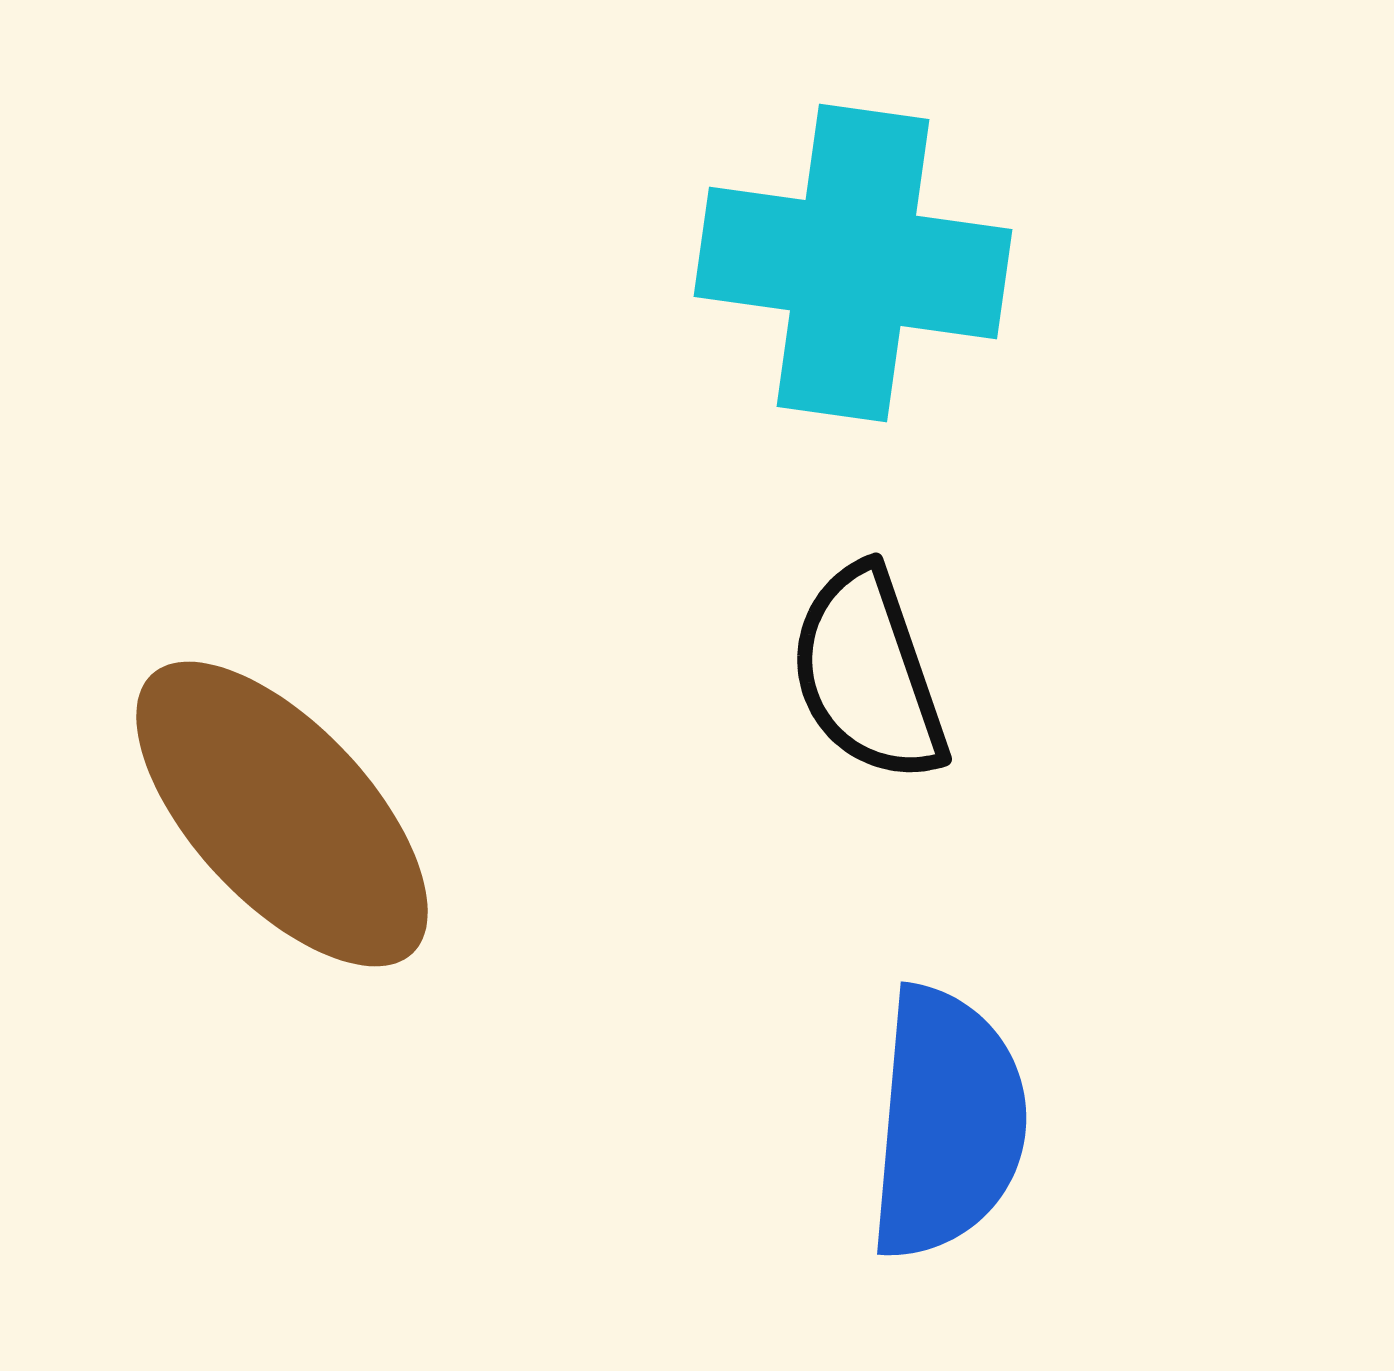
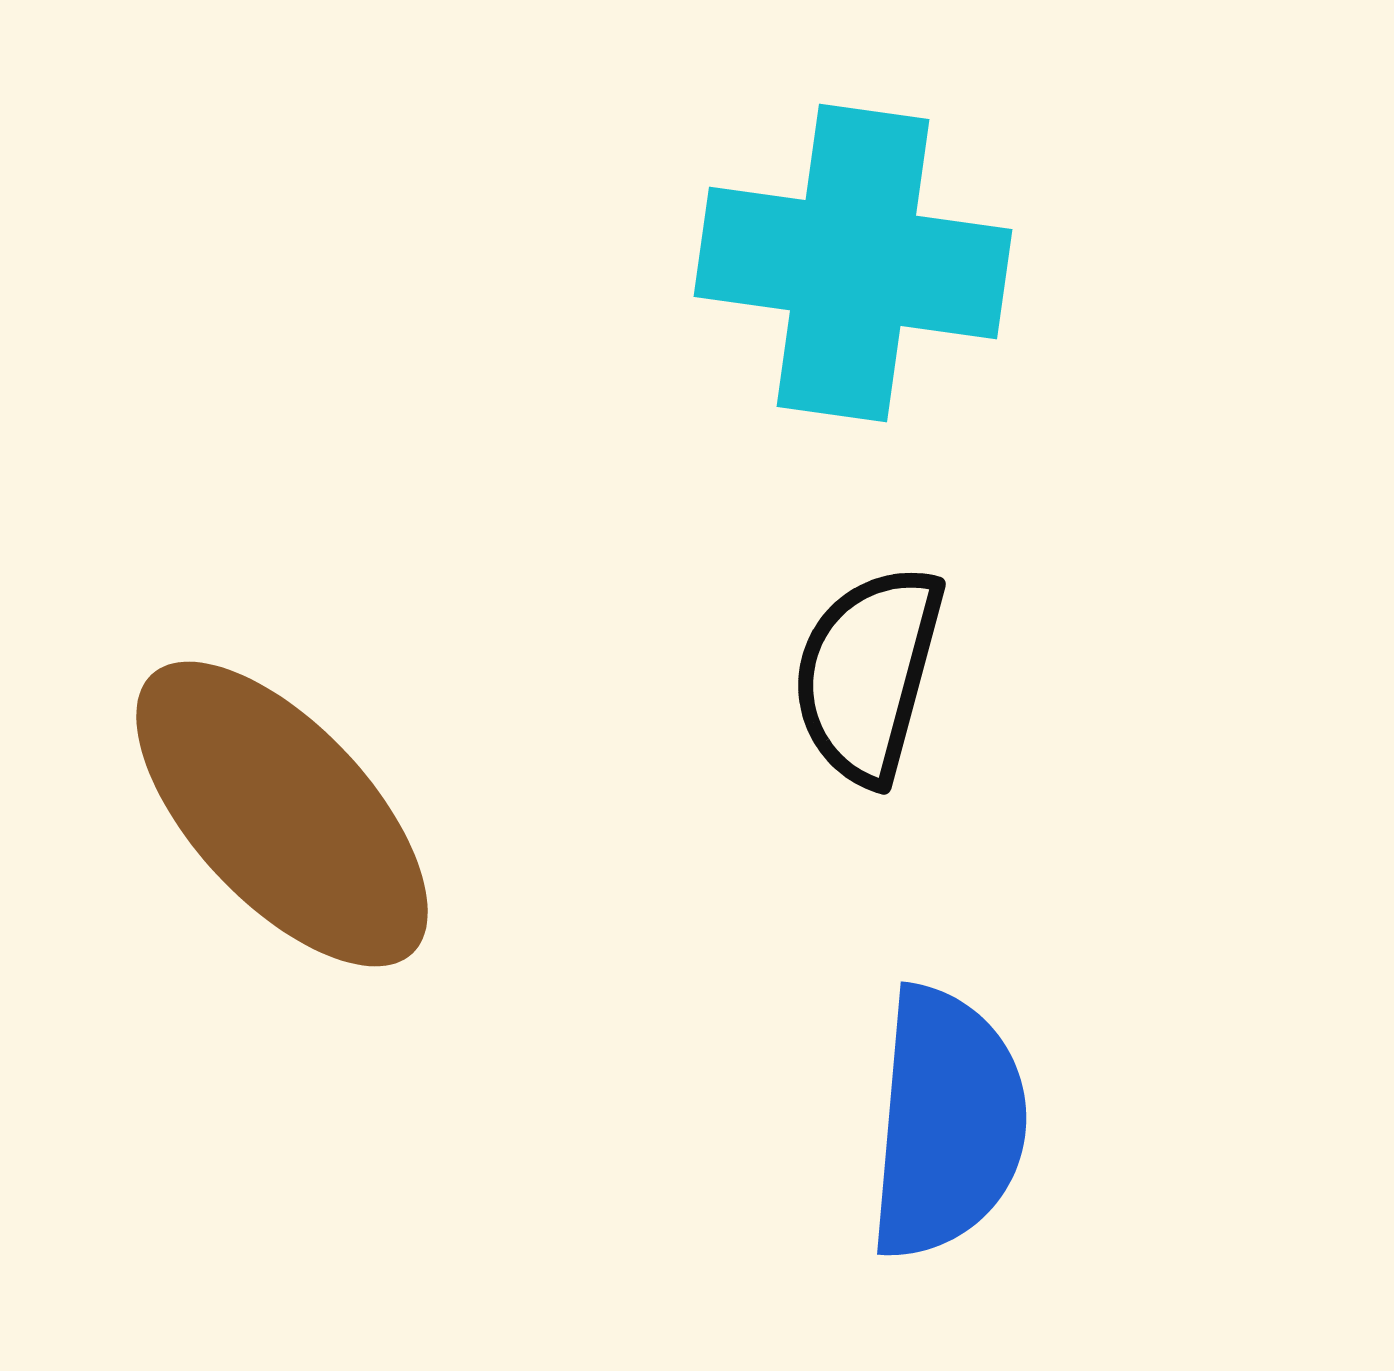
black semicircle: rotated 34 degrees clockwise
